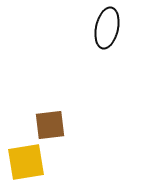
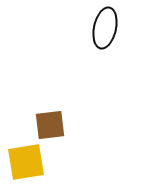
black ellipse: moved 2 px left
